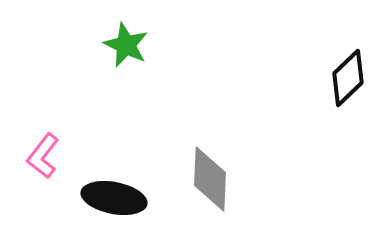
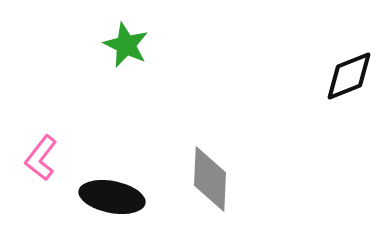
black diamond: moved 1 px right, 2 px up; rotated 22 degrees clockwise
pink L-shape: moved 2 px left, 2 px down
black ellipse: moved 2 px left, 1 px up
